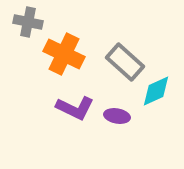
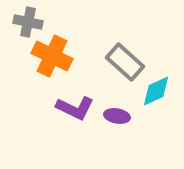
orange cross: moved 12 px left, 2 px down
